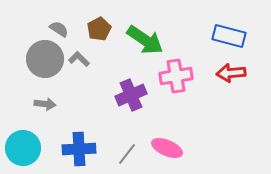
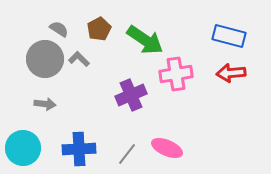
pink cross: moved 2 px up
